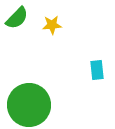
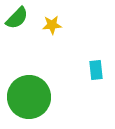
cyan rectangle: moved 1 px left
green circle: moved 8 px up
